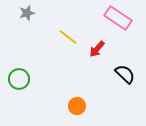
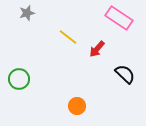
pink rectangle: moved 1 px right
